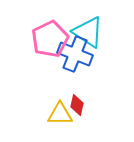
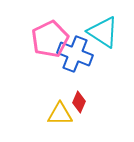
cyan triangle: moved 15 px right
red diamond: moved 2 px right, 3 px up; rotated 10 degrees clockwise
